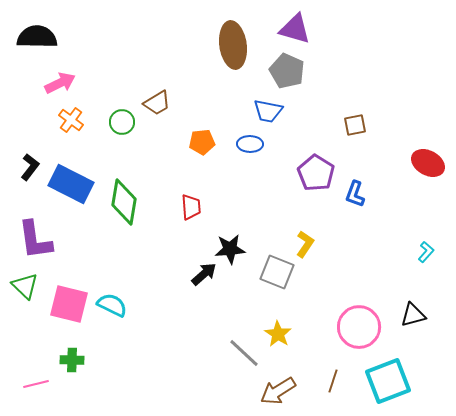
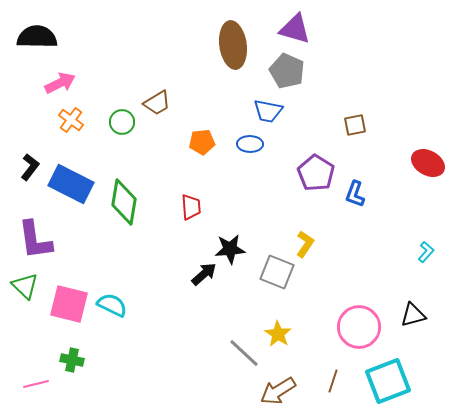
green cross: rotated 10 degrees clockwise
